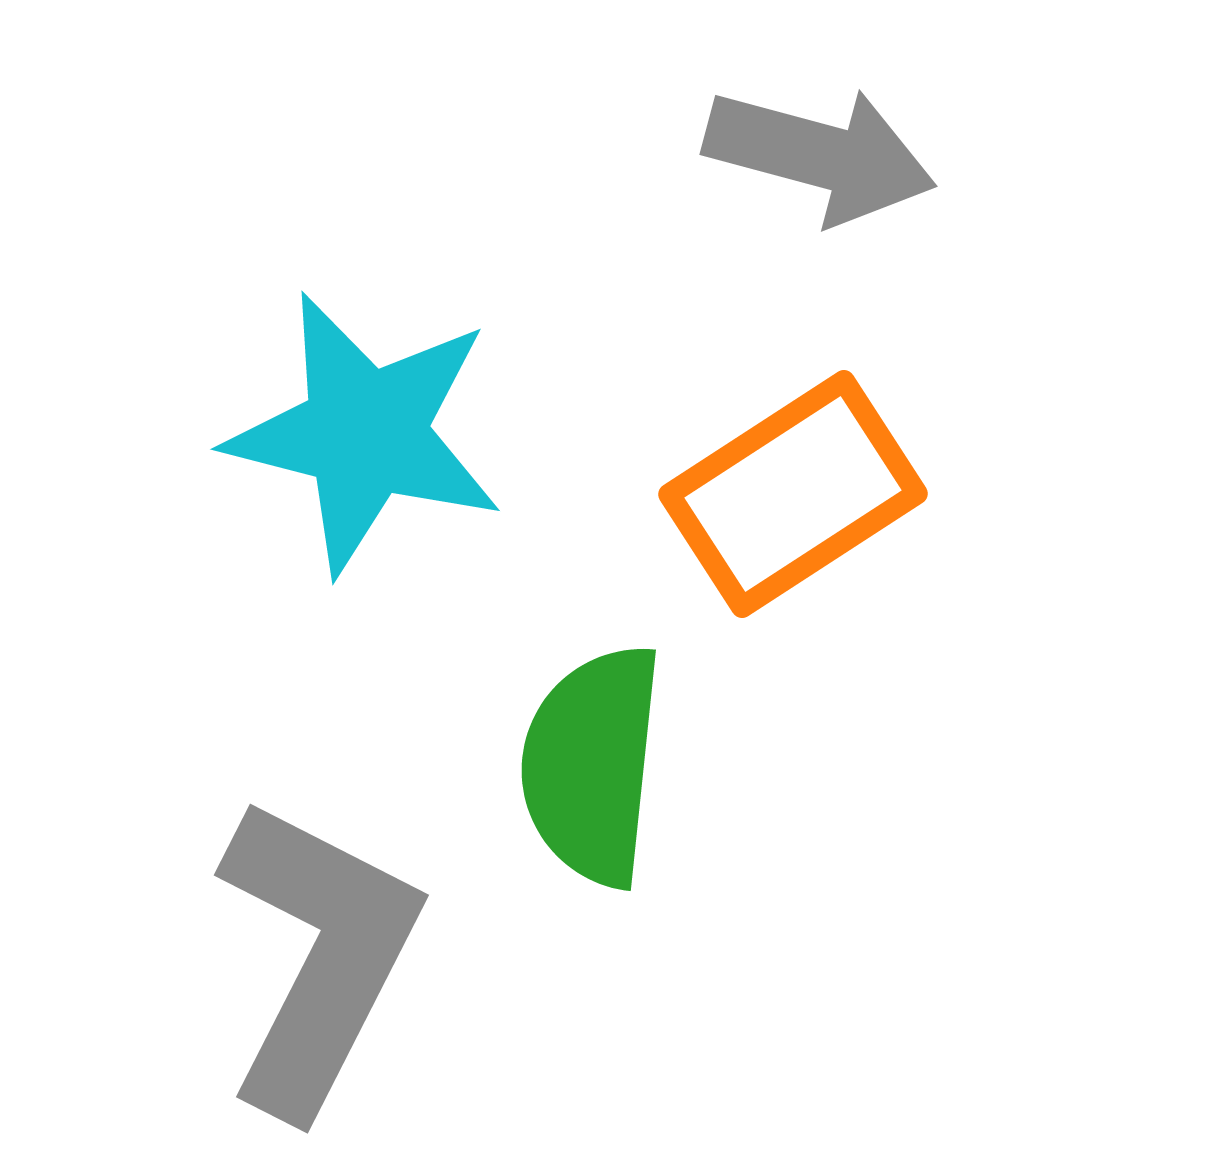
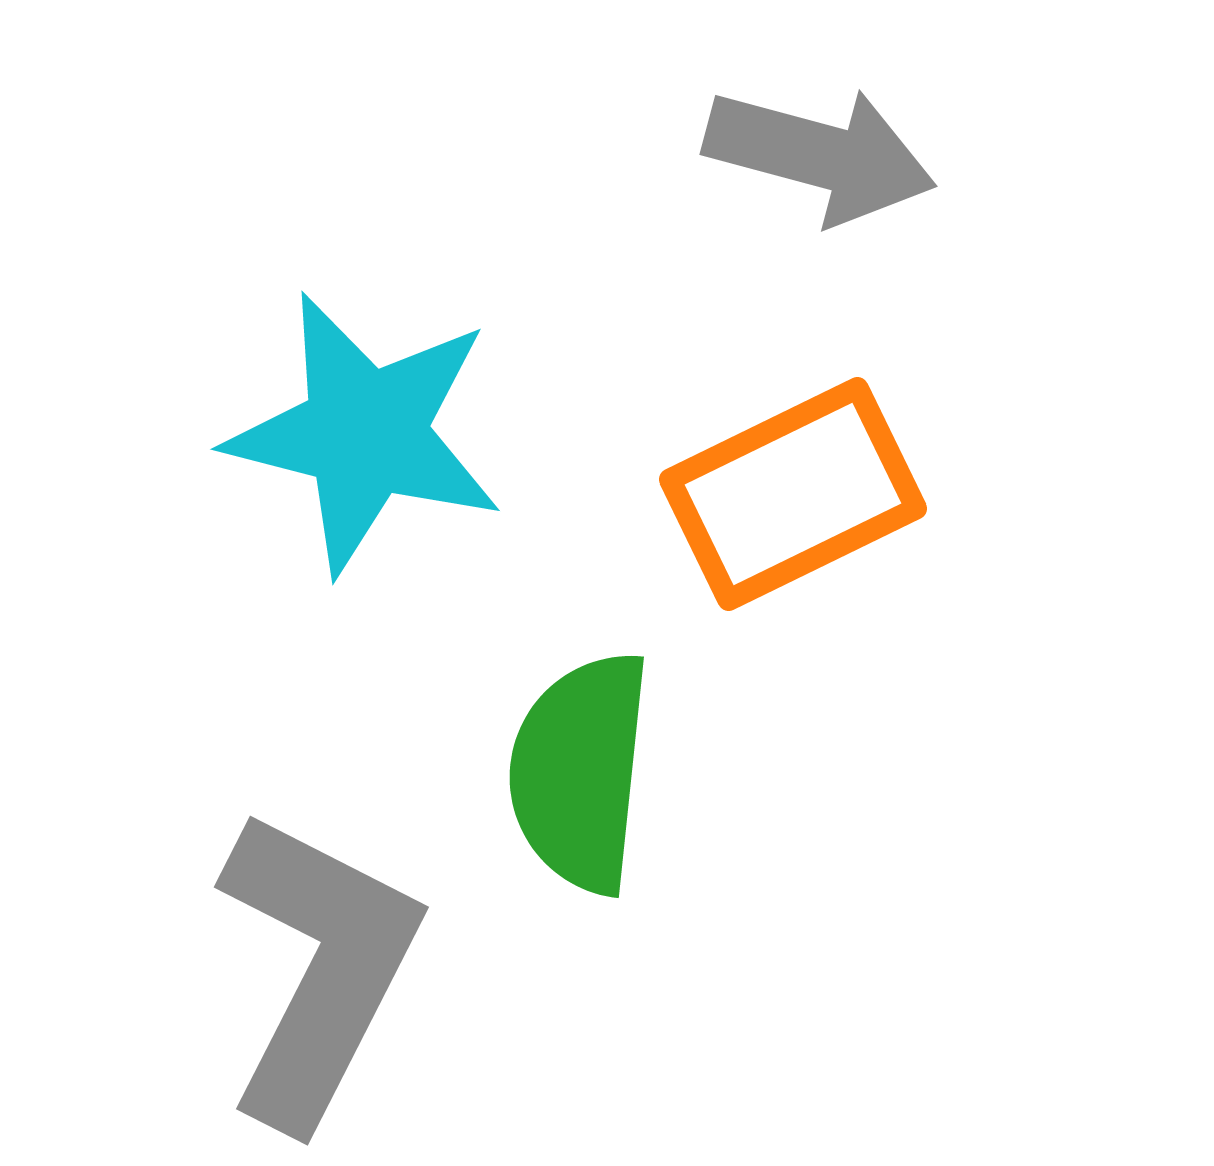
orange rectangle: rotated 7 degrees clockwise
green semicircle: moved 12 px left, 7 px down
gray L-shape: moved 12 px down
